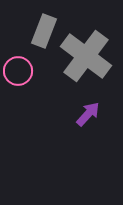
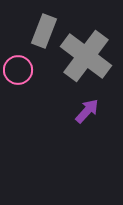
pink circle: moved 1 px up
purple arrow: moved 1 px left, 3 px up
